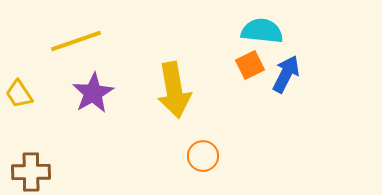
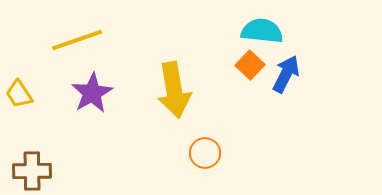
yellow line: moved 1 px right, 1 px up
orange square: rotated 20 degrees counterclockwise
purple star: moved 1 px left
orange circle: moved 2 px right, 3 px up
brown cross: moved 1 px right, 1 px up
